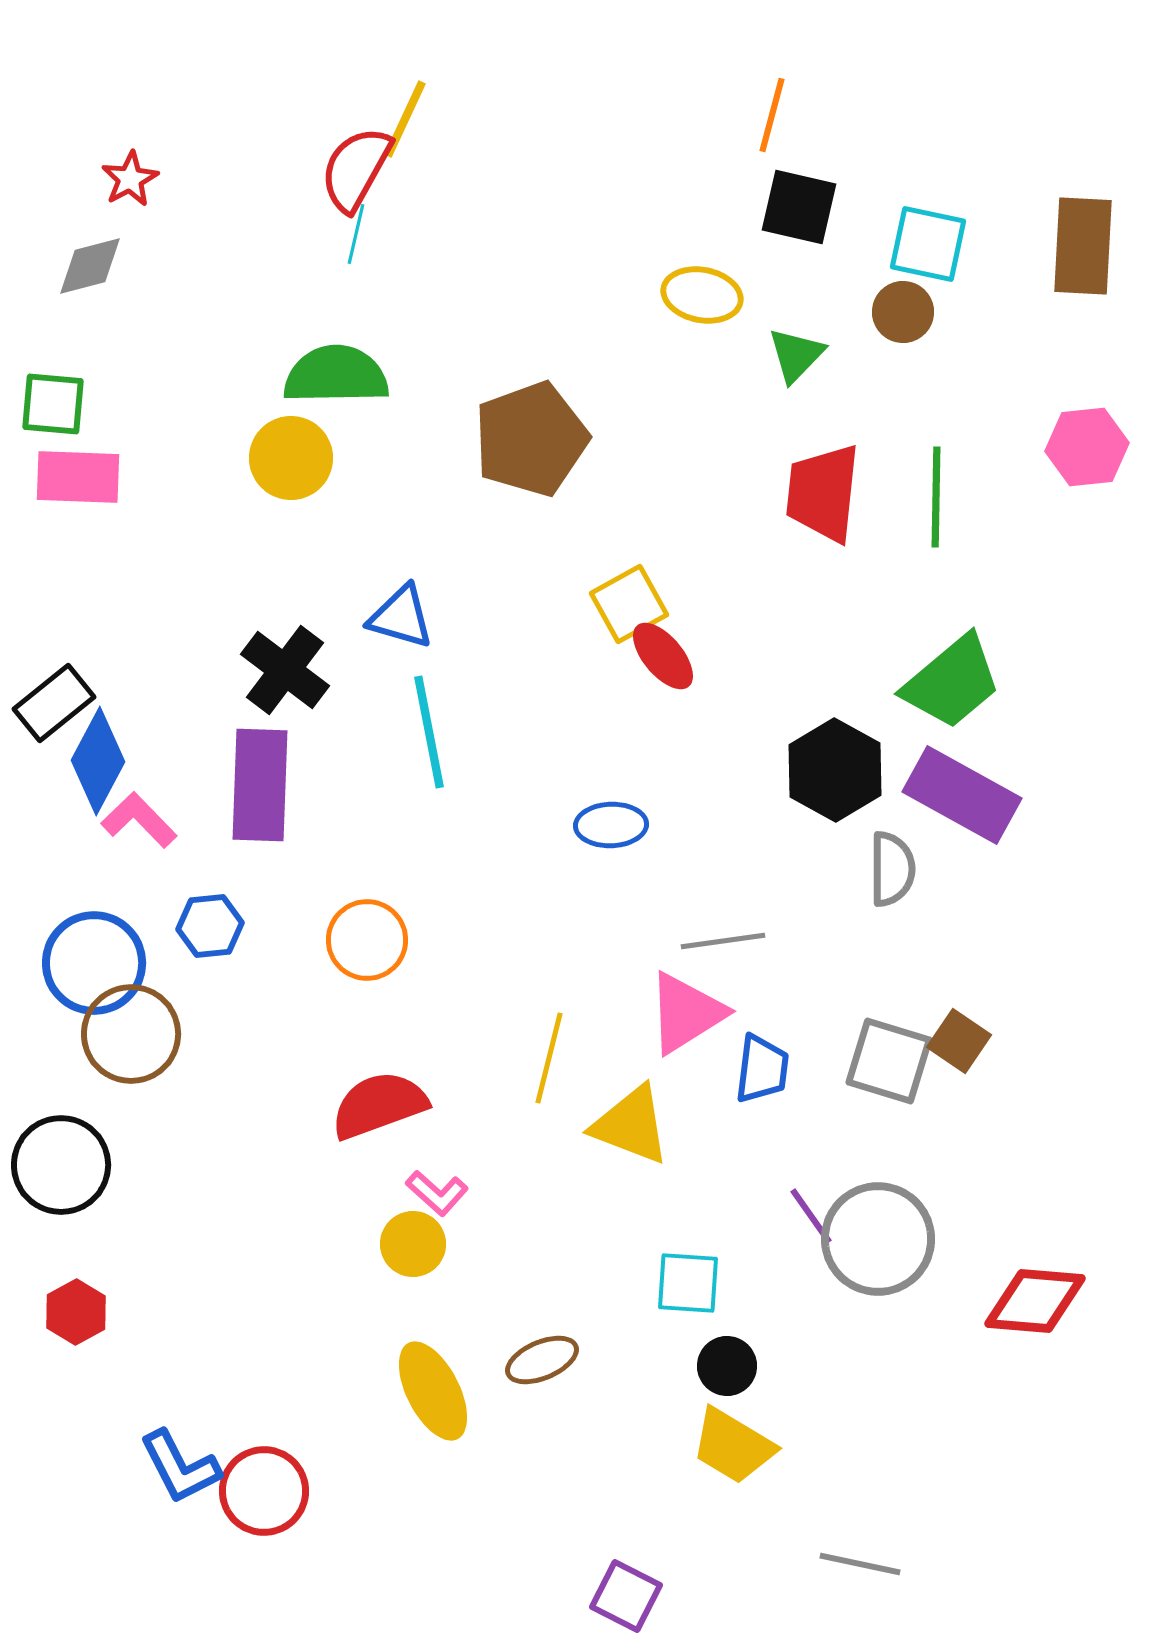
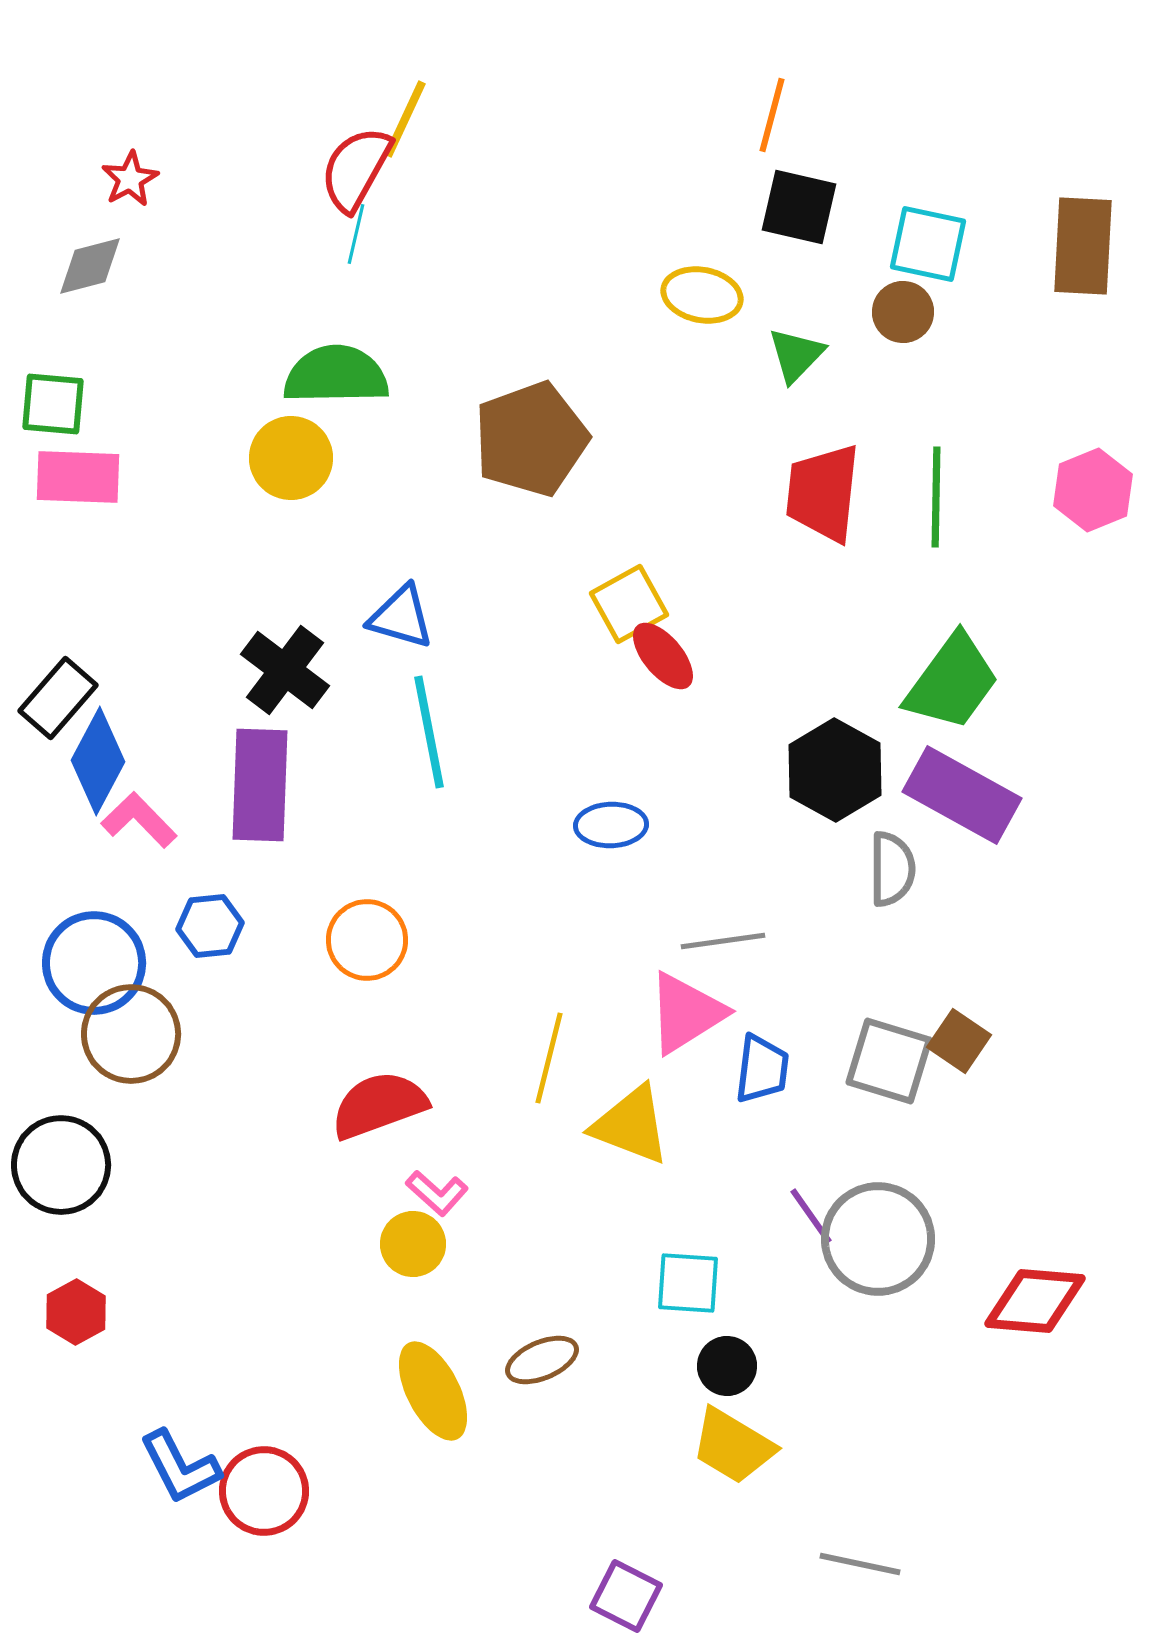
pink hexagon at (1087, 447): moved 6 px right, 43 px down; rotated 16 degrees counterclockwise
green trapezoid at (952, 682): rotated 14 degrees counterclockwise
black rectangle at (54, 703): moved 4 px right, 5 px up; rotated 10 degrees counterclockwise
